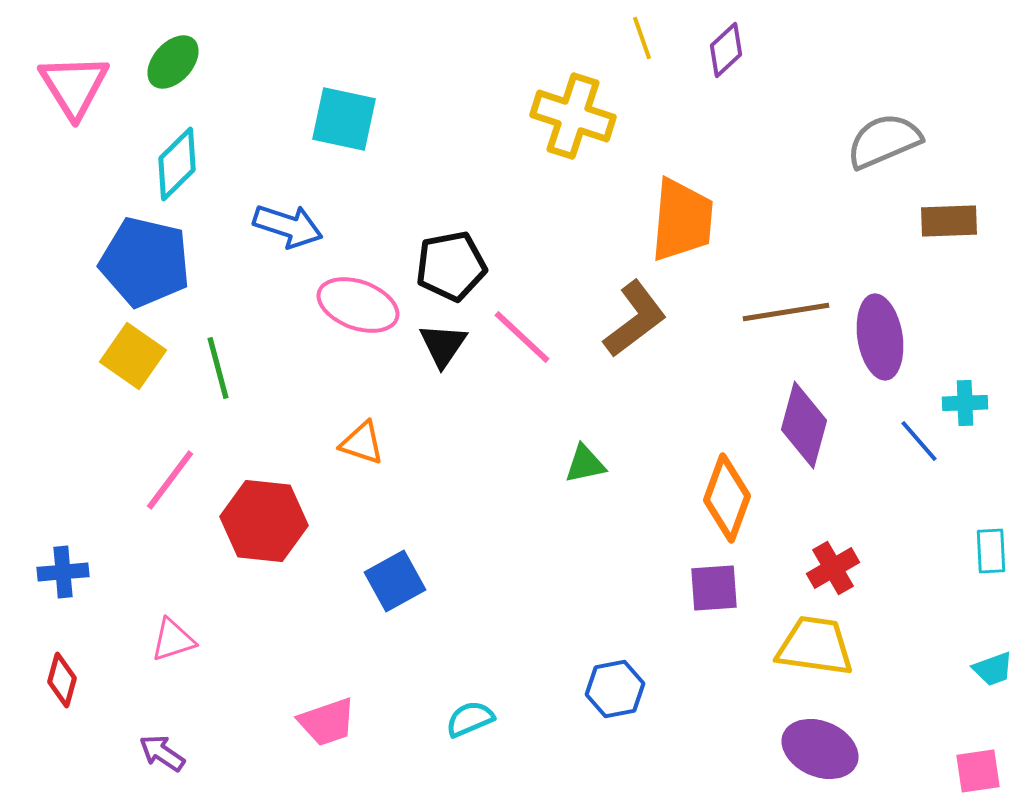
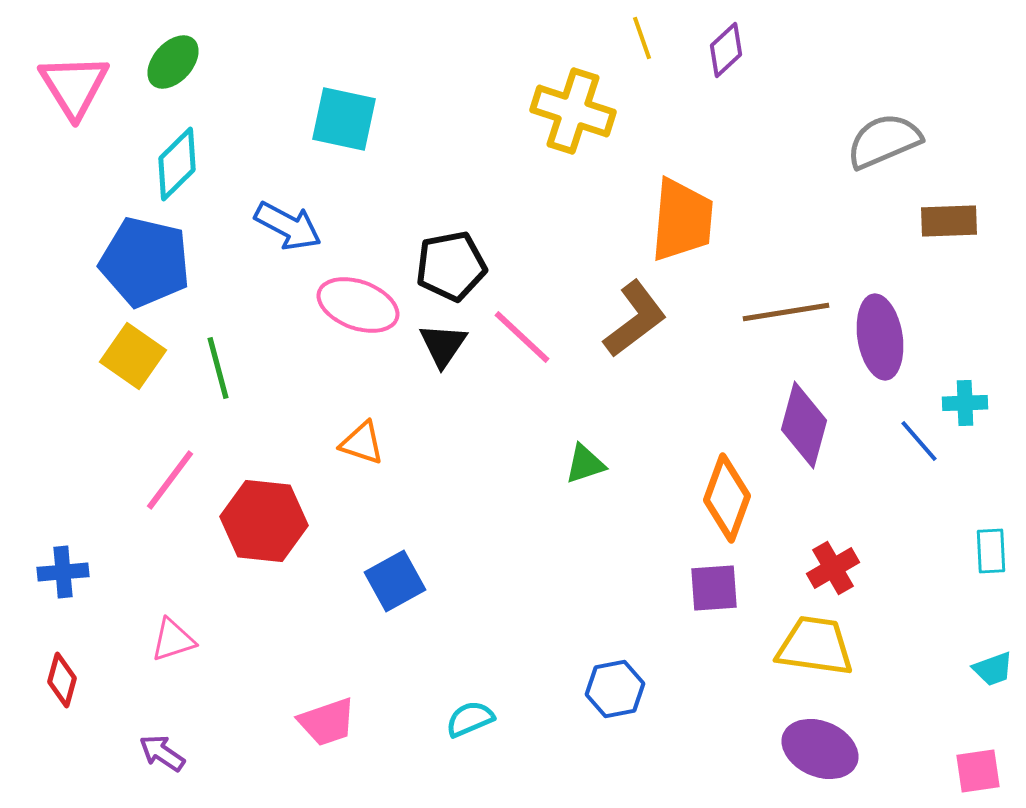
yellow cross at (573, 116): moved 5 px up
blue arrow at (288, 226): rotated 10 degrees clockwise
green triangle at (585, 464): rotated 6 degrees counterclockwise
